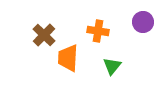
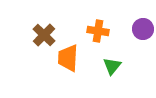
purple circle: moved 7 px down
